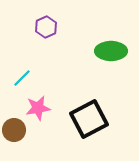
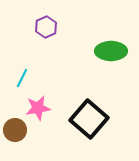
cyan line: rotated 18 degrees counterclockwise
black square: rotated 21 degrees counterclockwise
brown circle: moved 1 px right
